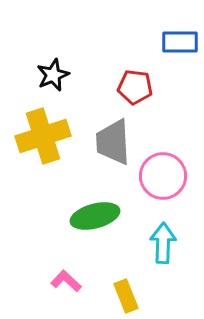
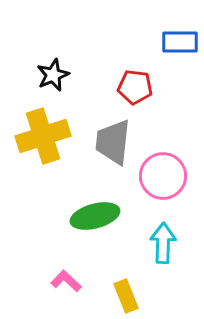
gray trapezoid: rotated 9 degrees clockwise
